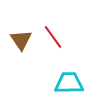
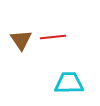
red line: rotated 60 degrees counterclockwise
